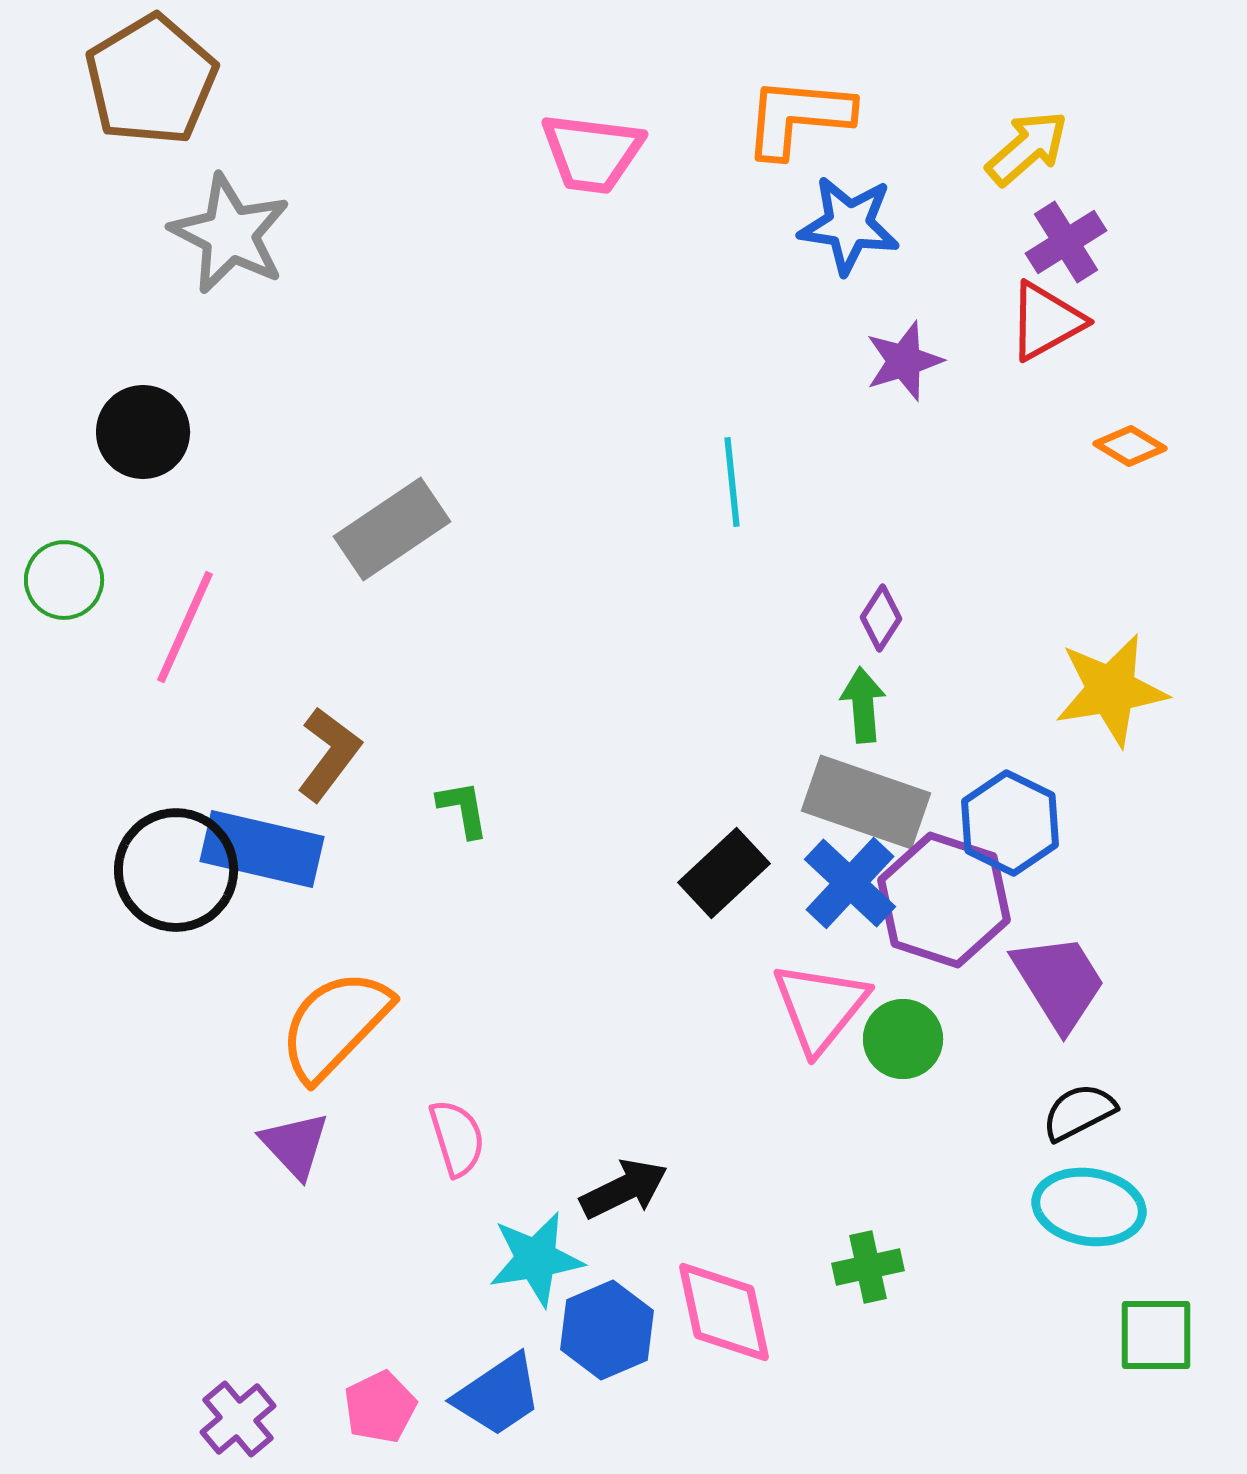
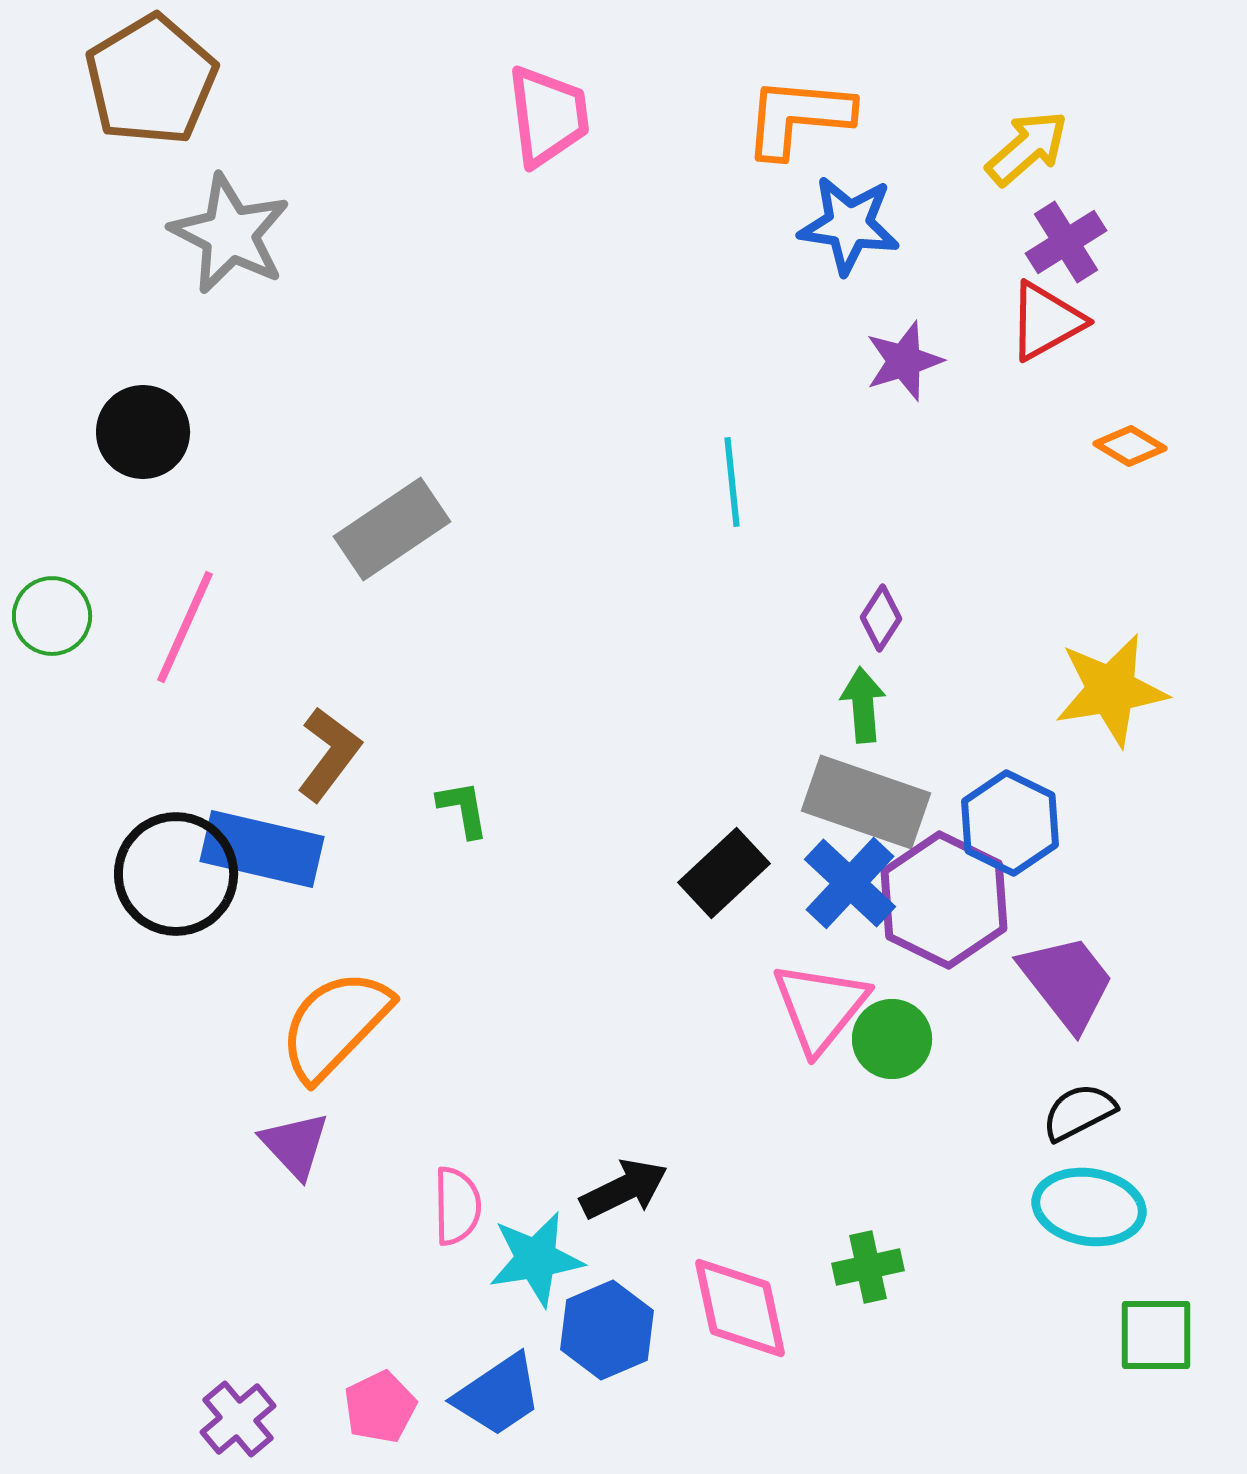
pink trapezoid at (592, 153): moved 44 px left, 37 px up; rotated 104 degrees counterclockwise
green circle at (64, 580): moved 12 px left, 36 px down
black circle at (176, 870): moved 4 px down
purple hexagon at (944, 900): rotated 8 degrees clockwise
purple trapezoid at (1059, 982): moved 8 px right; rotated 6 degrees counterclockwise
green circle at (903, 1039): moved 11 px left
pink semicircle at (457, 1138): moved 68 px down; rotated 16 degrees clockwise
pink diamond at (724, 1312): moved 16 px right, 4 px up
